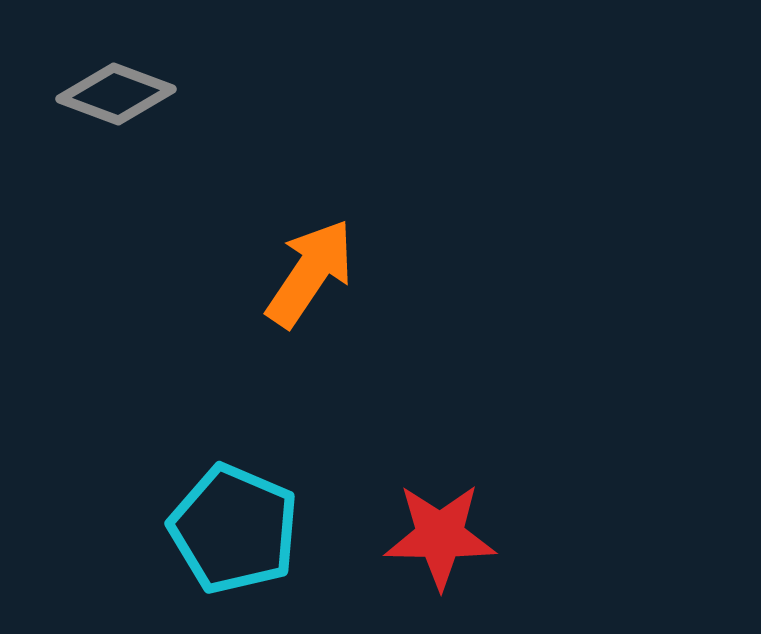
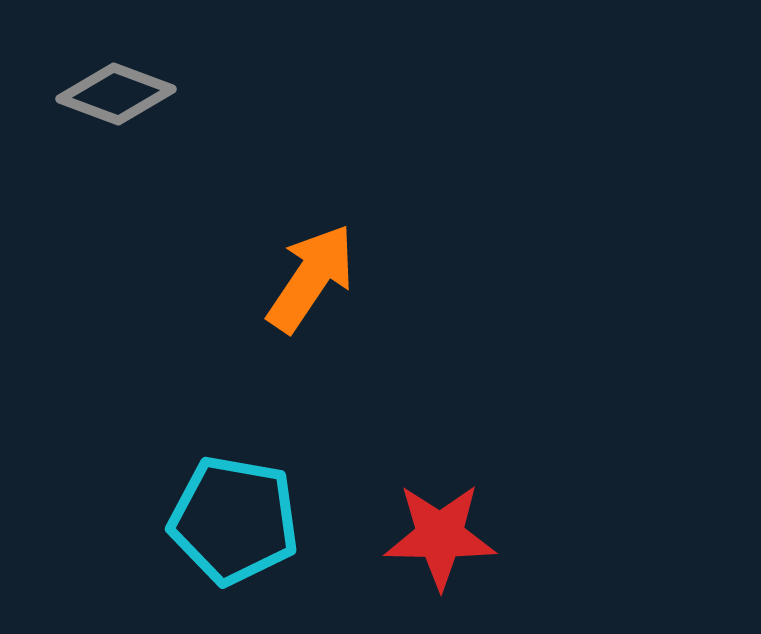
orange arrow: moved 1 px right, 5 px down
cyan pentagon: moved 9 px up; rotated 13 degrees counterclockwise
